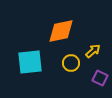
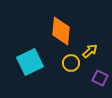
orange diamond: rotated 72 degrees counterclockwise
yellow arrow: moved 3 px left
cyan square: rotated 20 degrees counterclockwise
